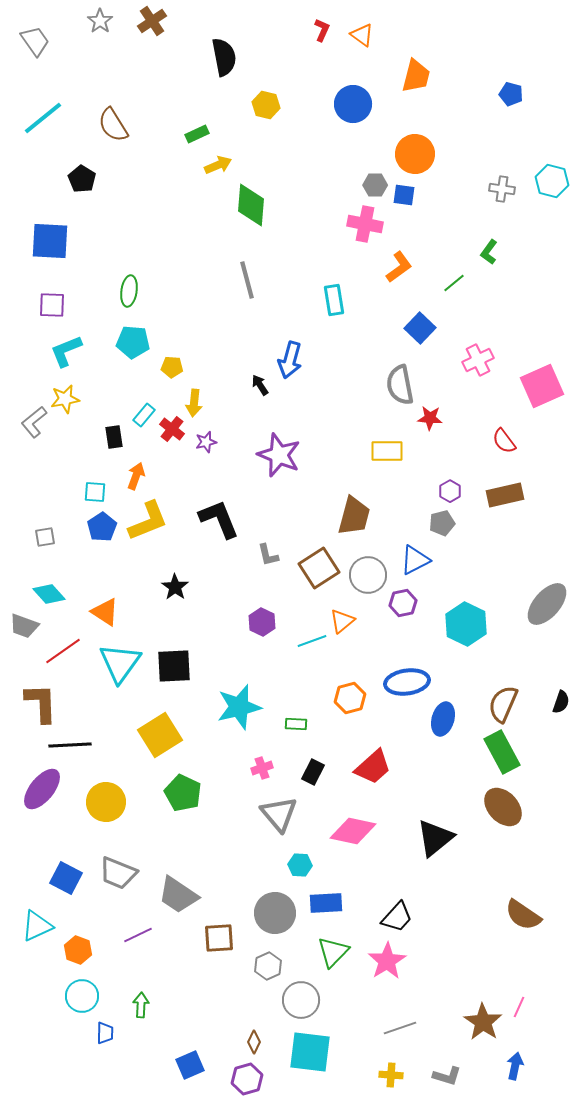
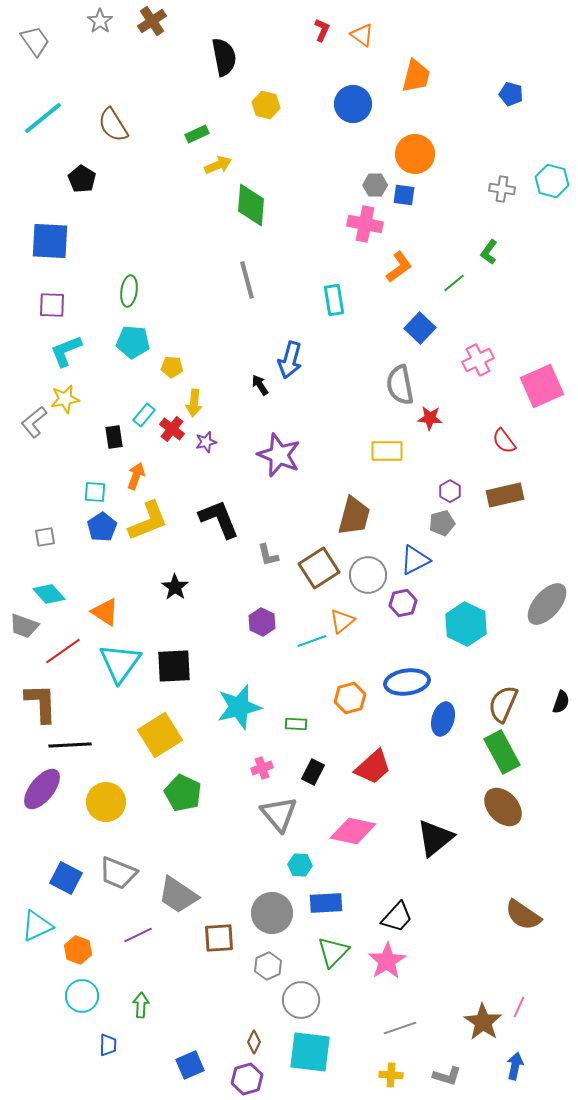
gray circle at (275, 913): moved 3 px left
blue trapezoid at (105, 1033): moved 3 px right, 12 px down
